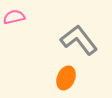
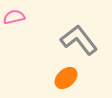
orange ellipse: rotated 25 degrees clockwise
